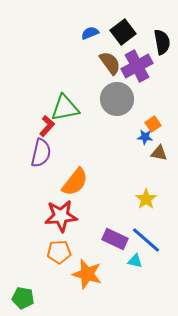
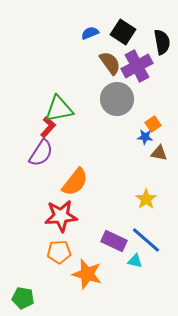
black square: rotated 20 degrees counterclockwise
green triangle: moved 6 px left, 1 px down
red L-shape: moved 1 px right, 1 px down
purple semicircle: rotated 20 degrees clockwise
purple rectangle: moved 1 px left, 2 px down
